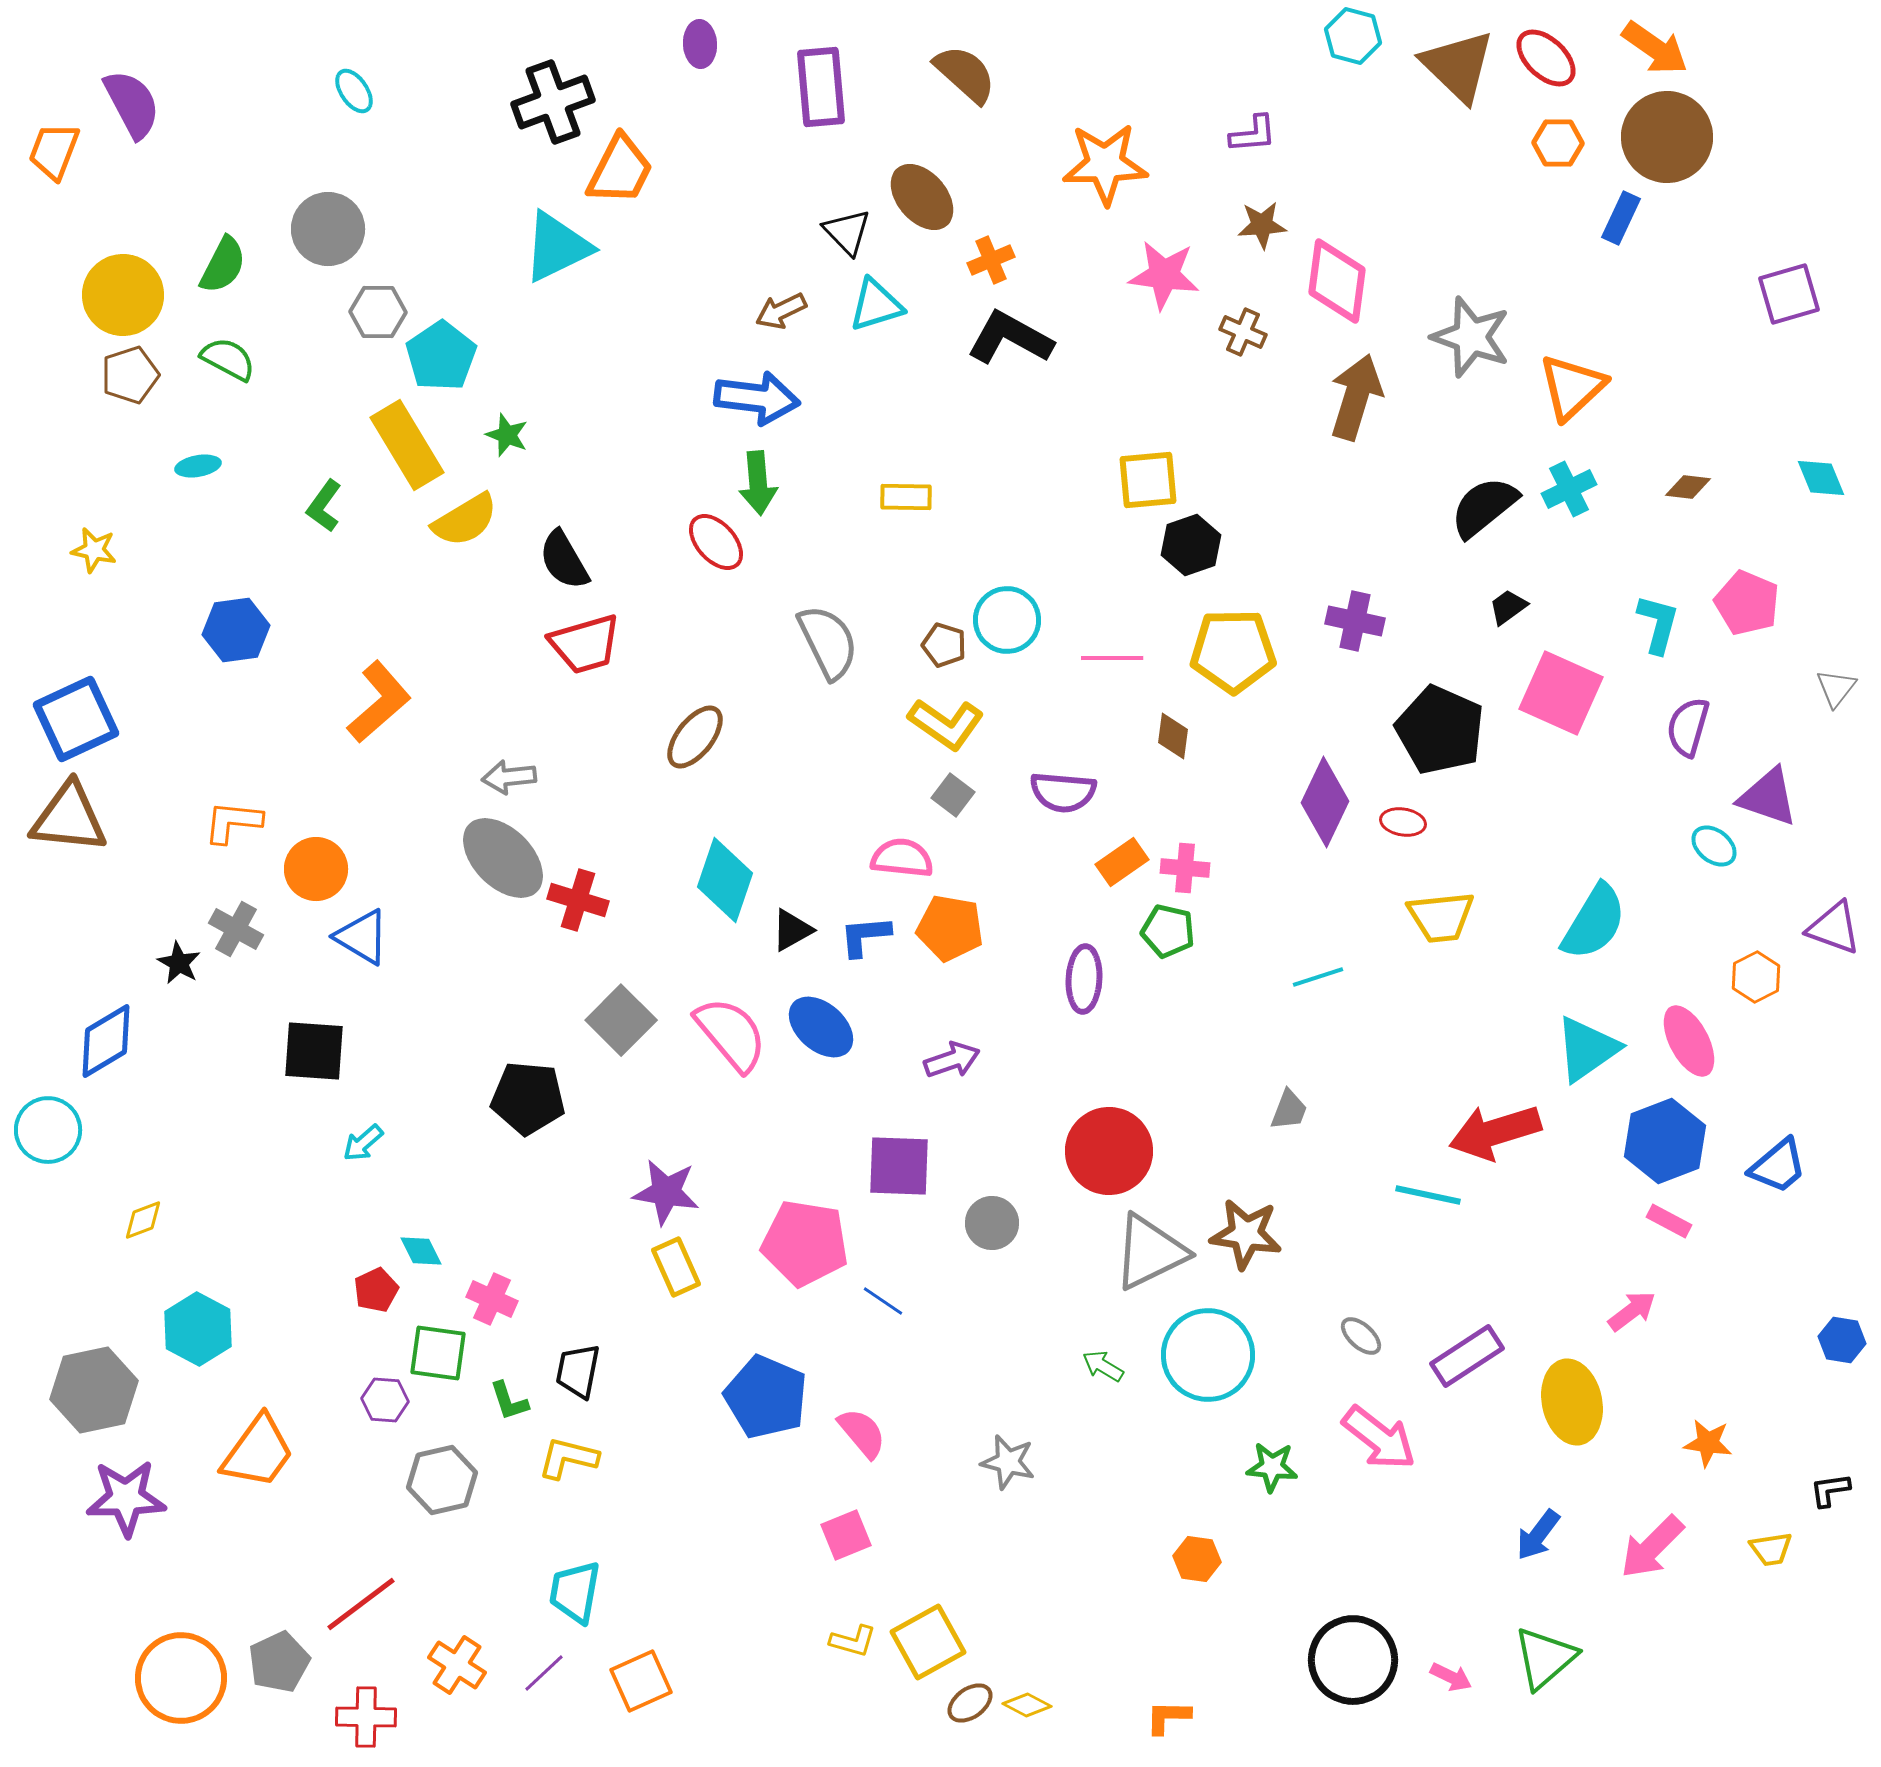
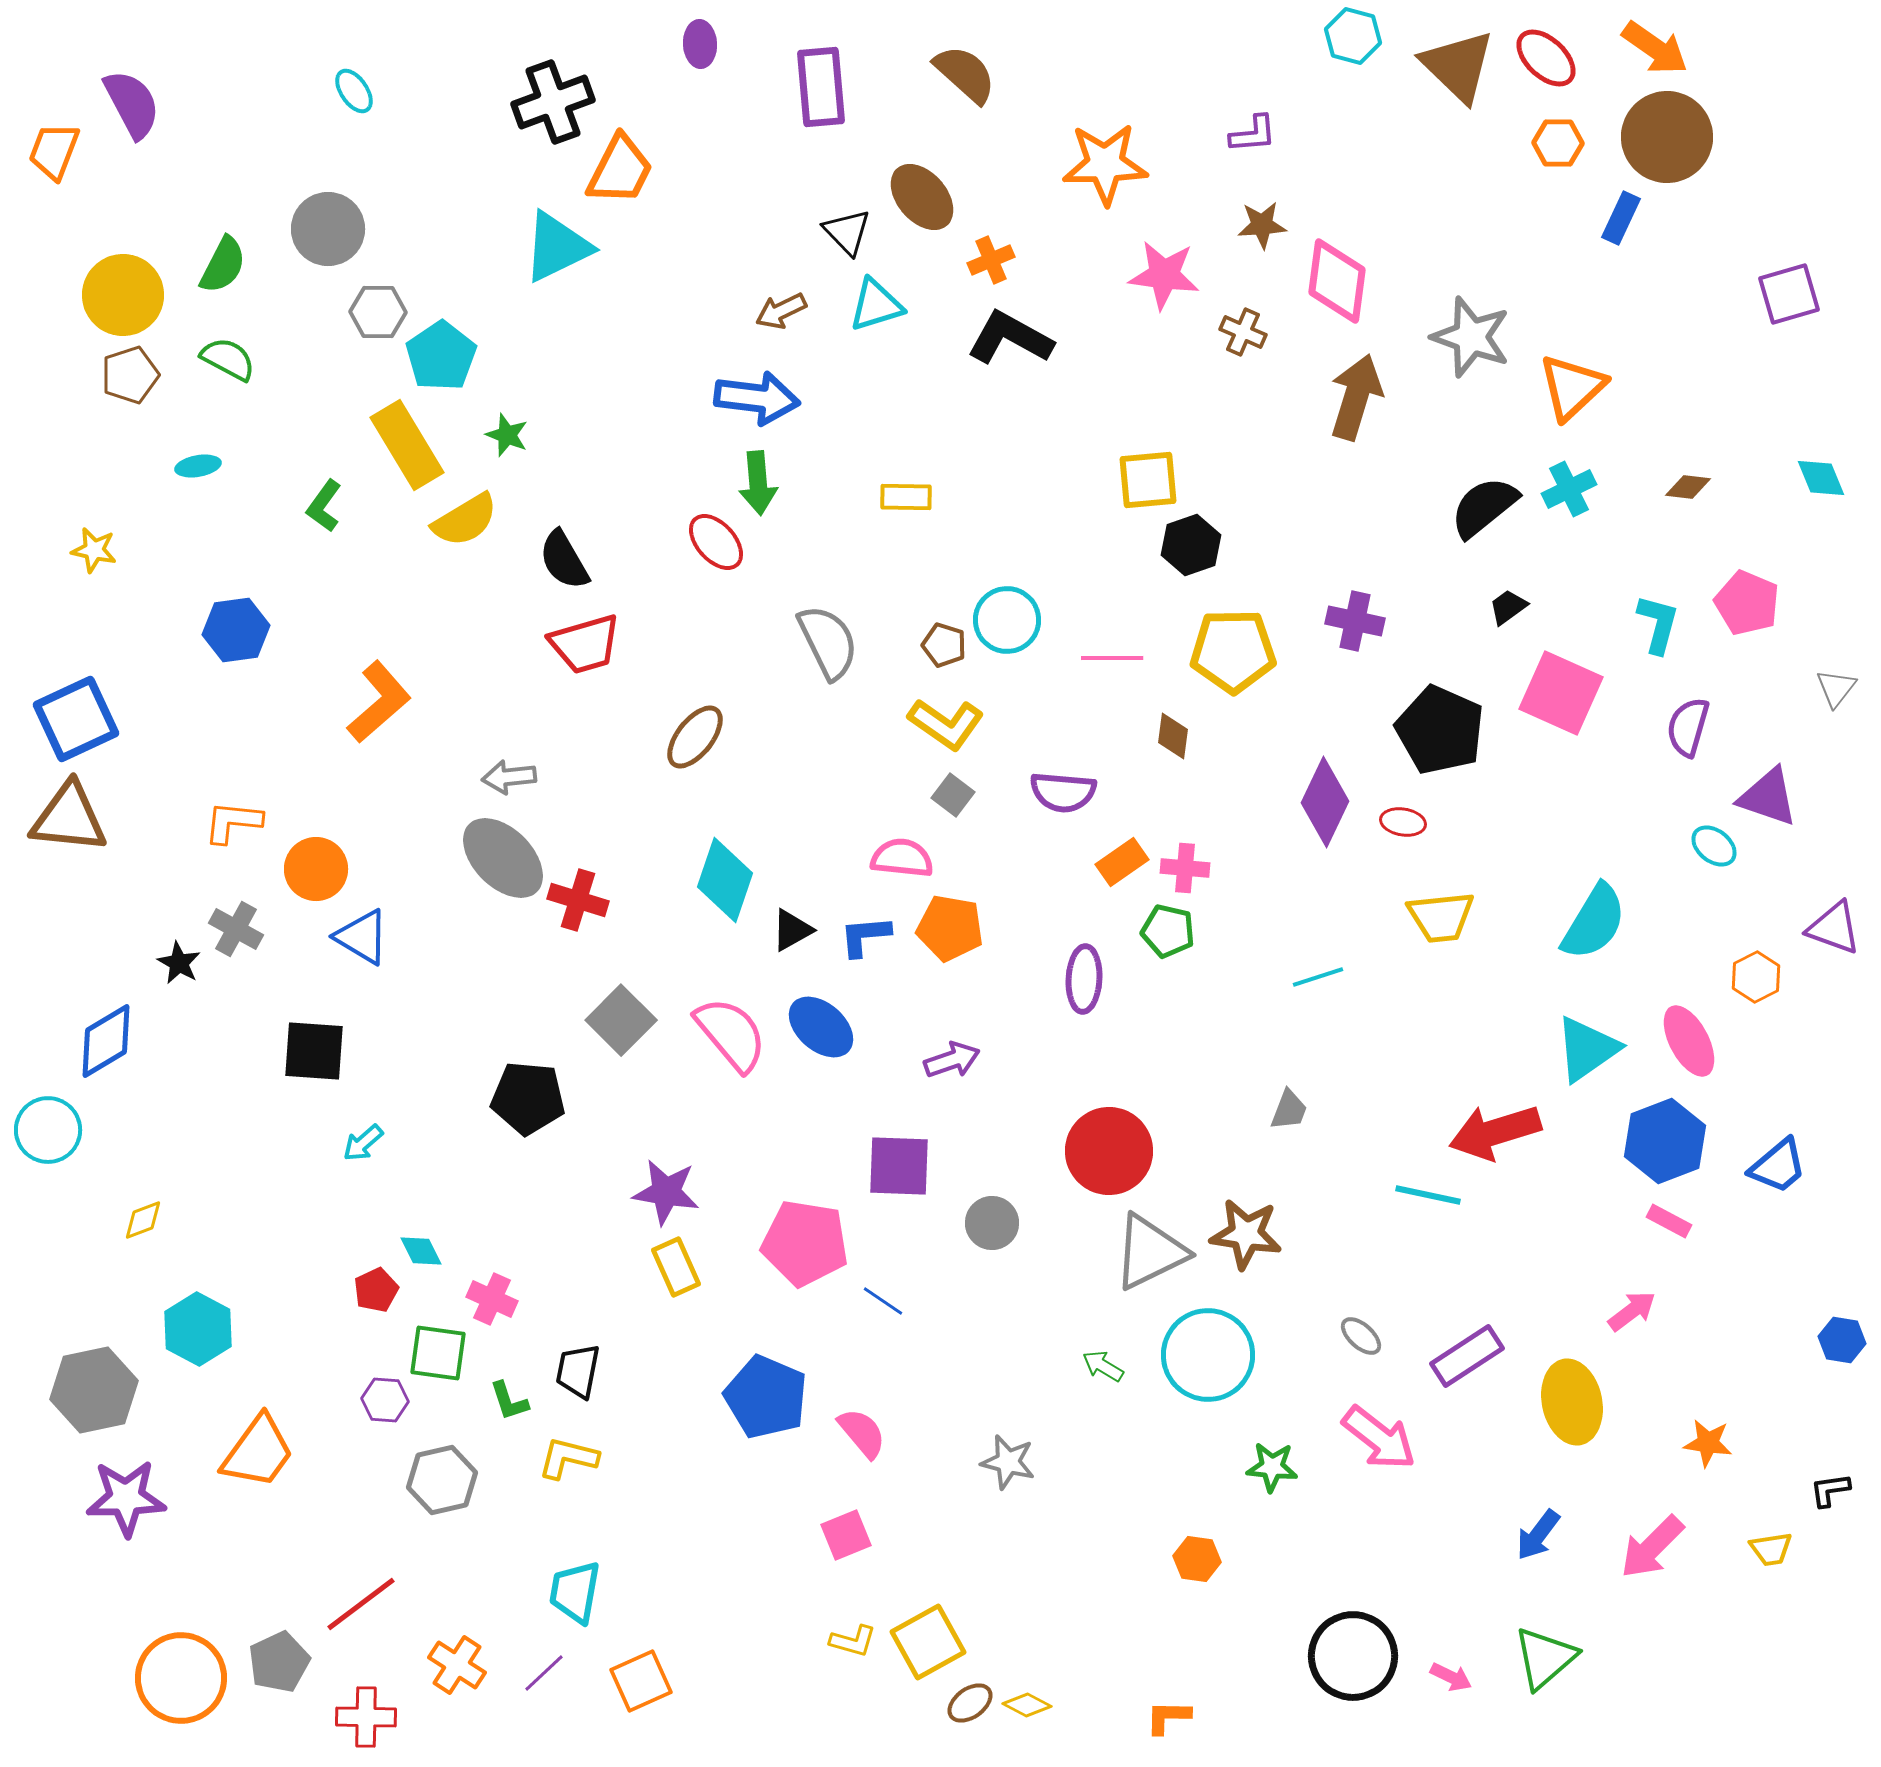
black circle at (1353, 1660): moved 4 px up
